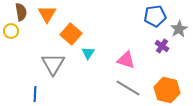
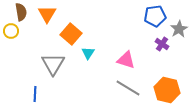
purple cross: moved 2 px up
